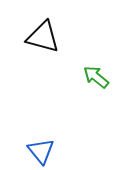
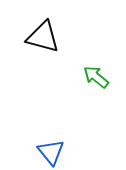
blue triangle: moved 10 px right, 1 px down
